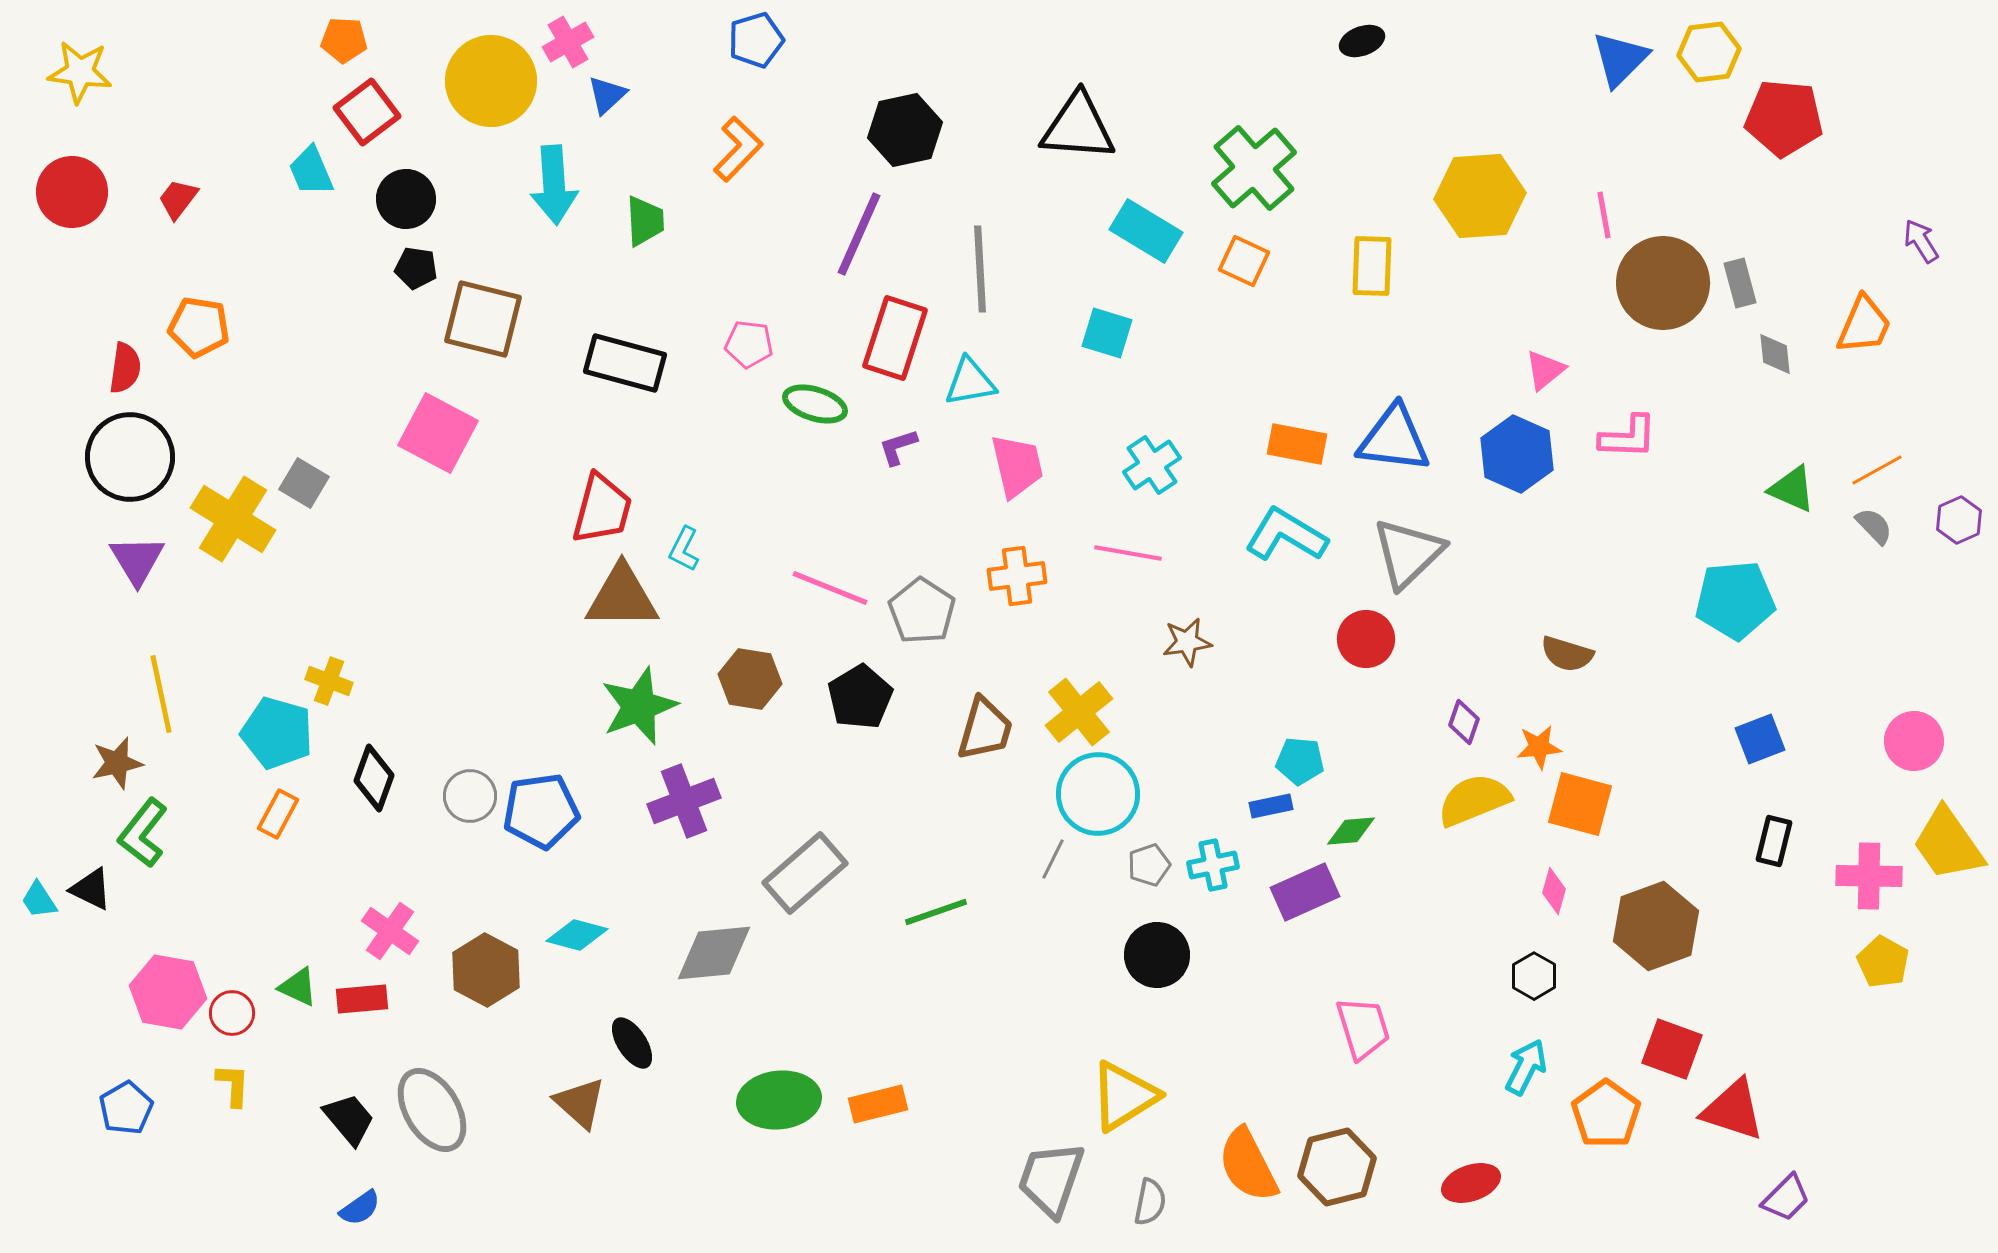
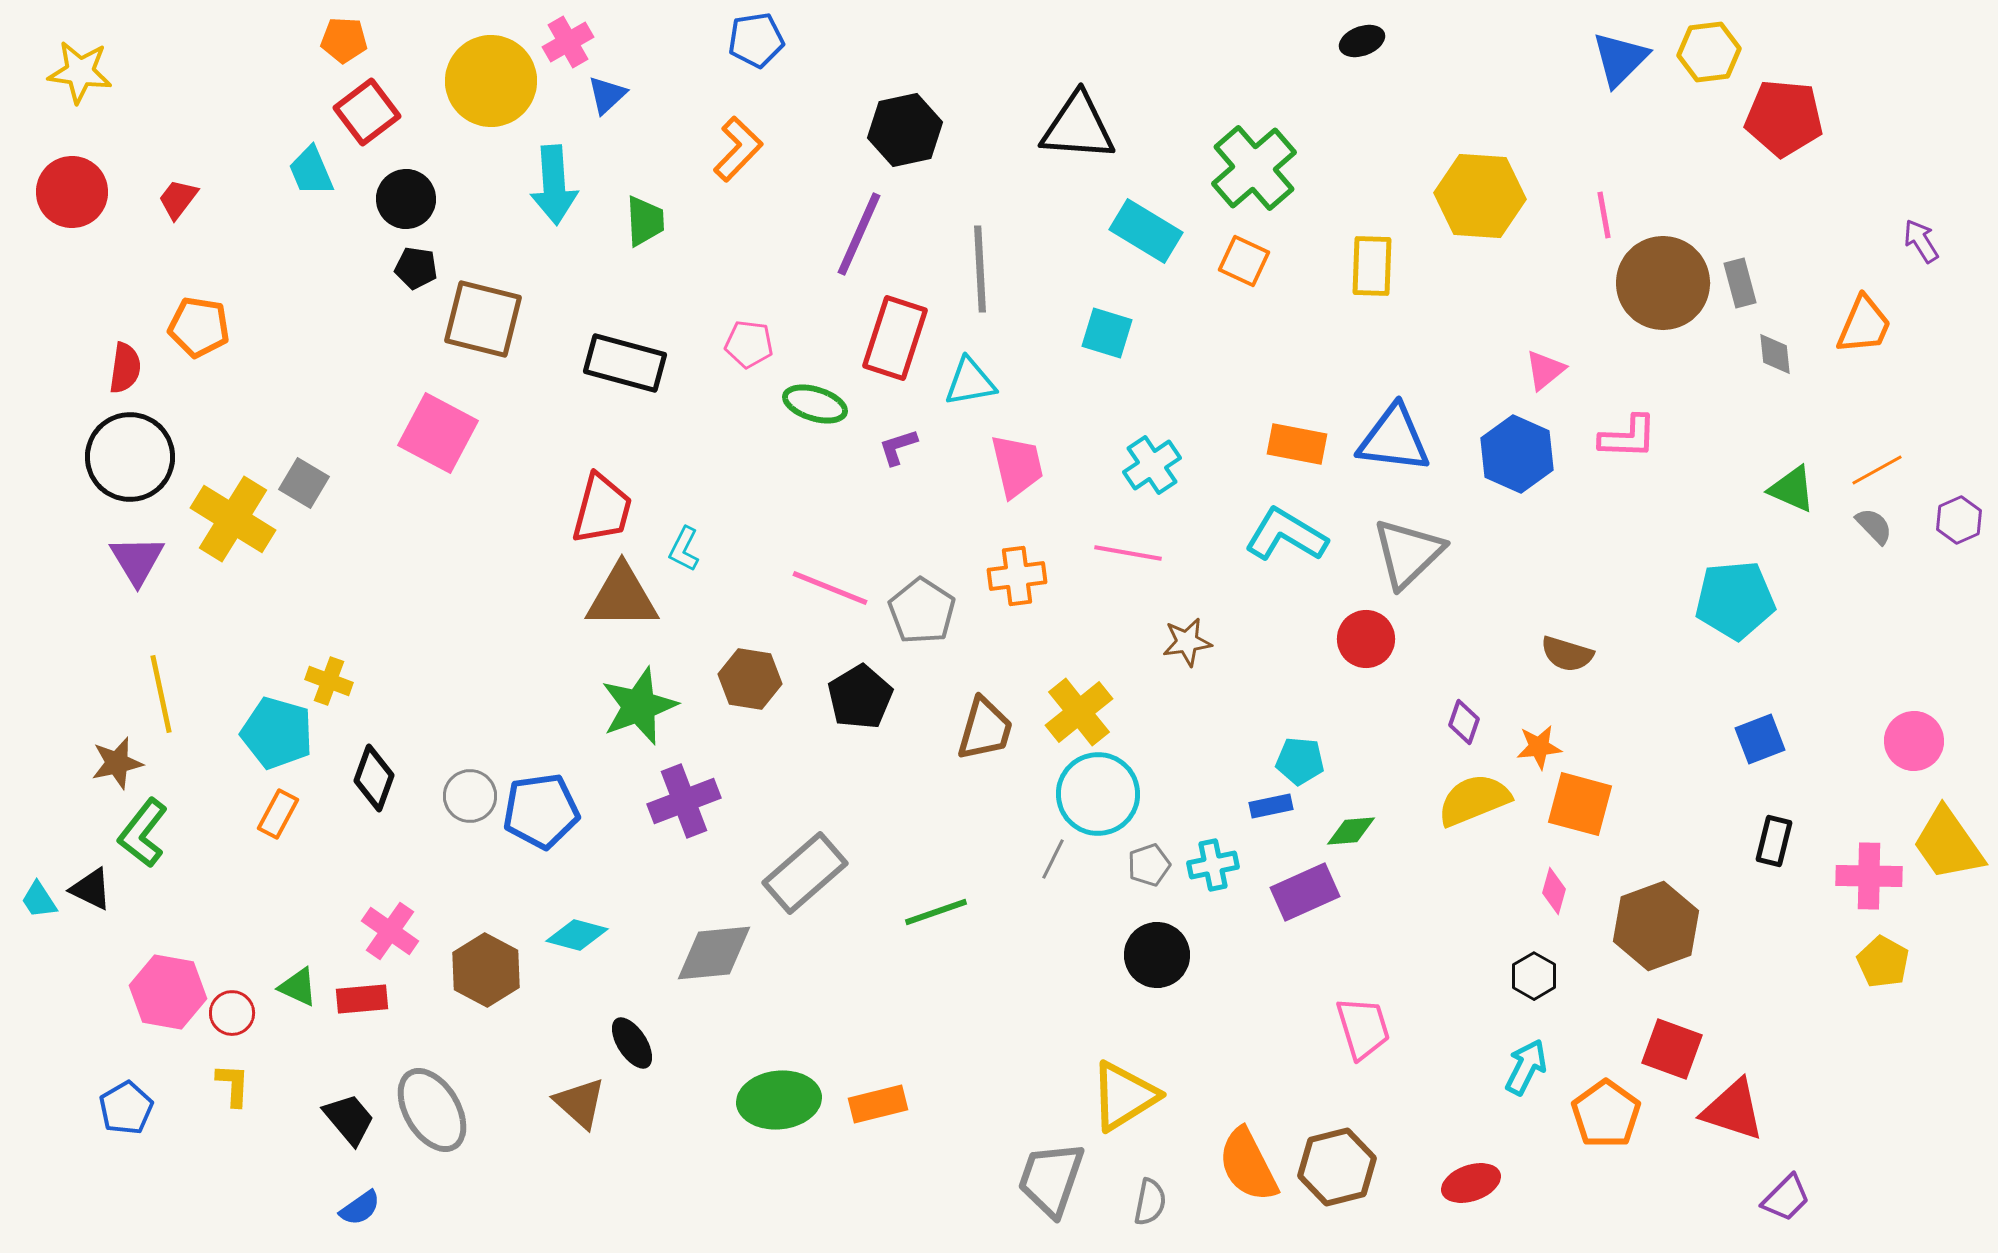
blue pentagon at (756, 40): rotated 8 degrees clockwise
yellow hexagon at (1480, 196): rotated 8 degrees clockwise
